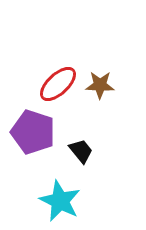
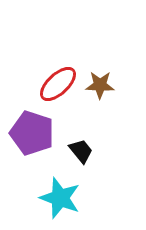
purple pentagon: moved 1 px left, 1 px down
cyan star: moved 3 px up; rotated 6 degrees counterclockwise
